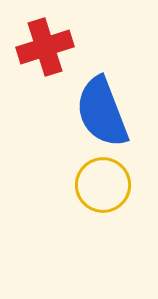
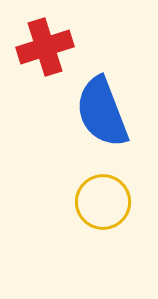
yellow circle: moved 17 px down
